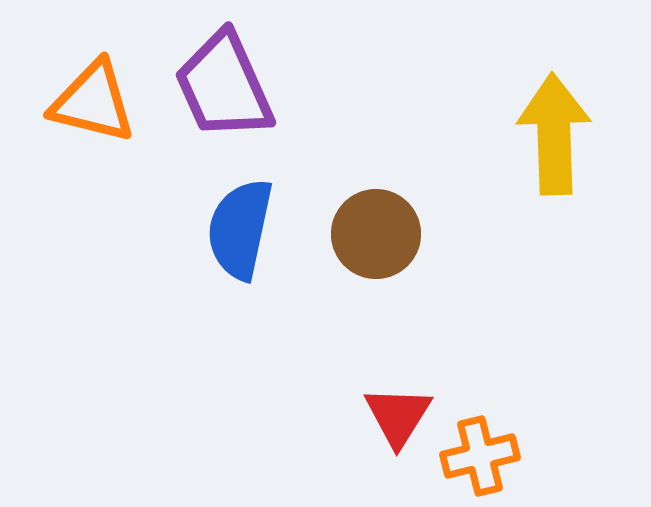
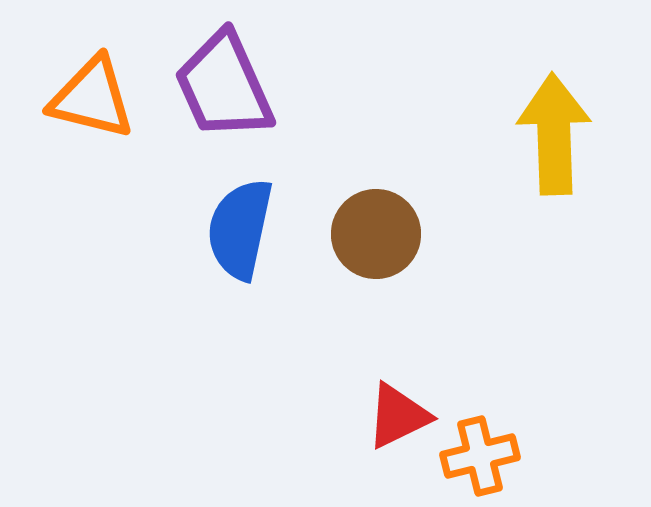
orange triangle: moved 1 px left, 4 px up
red triangle: rotated 32 degrees clockwise
